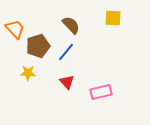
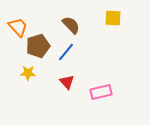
orange trapezoid: moved 3 px right, 2 px up
